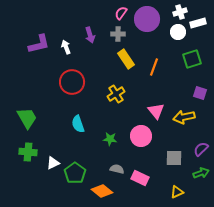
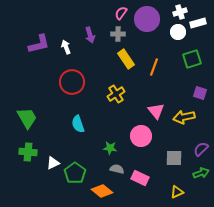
green star: moved 9 px down
